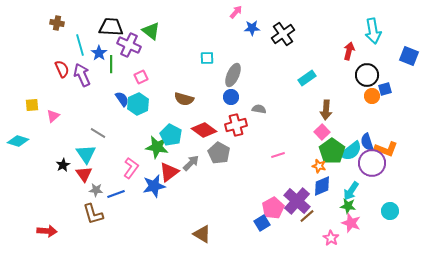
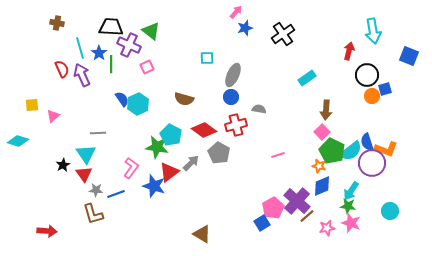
blue star at (252, 28): moved 7 px left; rotated 14 degrees counterclockwise
cyan line at (80, 45): moved 3 px down
pink square at (141, 77): moved 6 px right, 10 px up
gray line at (98, 133): rotated 35 degrees counterclockwise
green pentagon at (332, 151): rotated 10 degrees counterclockwise
blue star at (154, 186): rotated 30 degrees clockwise
pink star at (331, 238): moved 4 px left, 10 px up; rotated 28 degrees clockwise
